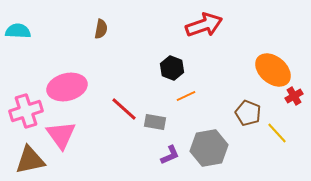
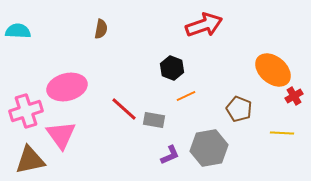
brown pentagon: moved 9 px left, 4 px up
gray rectangle: moved 1 px left, 2 px up
yellow line: moved 5 px right; rotated 45 degrees counterclockwise
